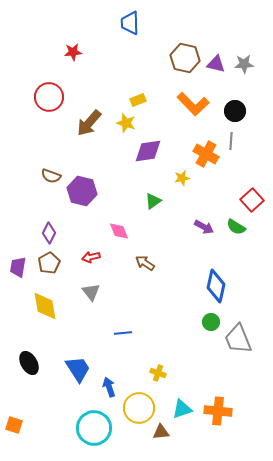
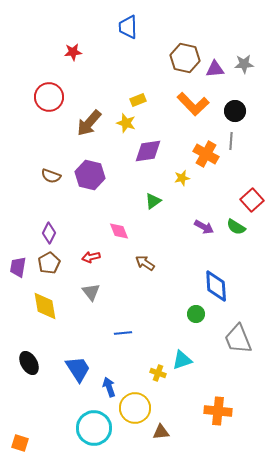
blue trapezoid at (130, 23): moved 2 px left, 4 px down
purple triangle at (216, 64): moved 1 px left, 5 px down; rotated 18 degrees counterclockwise
purple hexagon at (82, 191): moved 8 px right, 16 px up
blue diamond at (216, 286): rotated 16 degrees counterclockwise
green circle at (211, 322): moved 15 px left, 8 px up
yellow circle at (139, 408): moved 4 px left
cyan triangle at (182, 409): moved 49 px up
orange square at (14, 425): moved 6 px right, 18 px down
